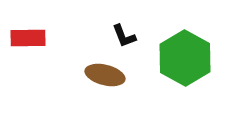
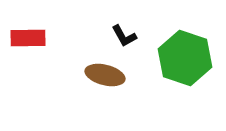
black L-shape: rotated 8 degrees counterclockwise
green hexagon: rotated 10 degrees counterclockwise
